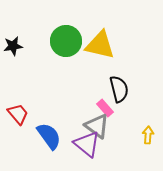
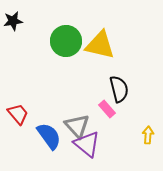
black star: moved 25 px up
pink rectangle: moved 2 px right, 1 px down
gray triangle: moved 20 px left; rotated 12 degrees clockwise
